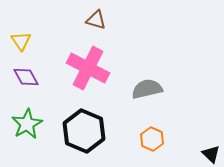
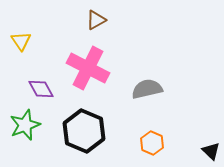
brown triangle: rotated 45 degrees counterclockwise
purple diamond: moved 15 px right, 12 px down
green star: moved 2 px left, 1 px down; rotated 8 degrees clockwise
orange hexagon: moved 4 px down
black triangle: moved 3 px up
